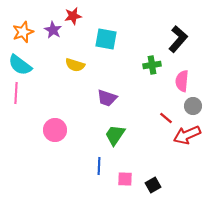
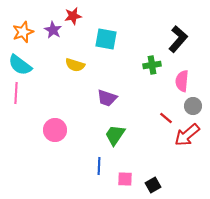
red arrow: rotated 16 degrees counterclockwise
